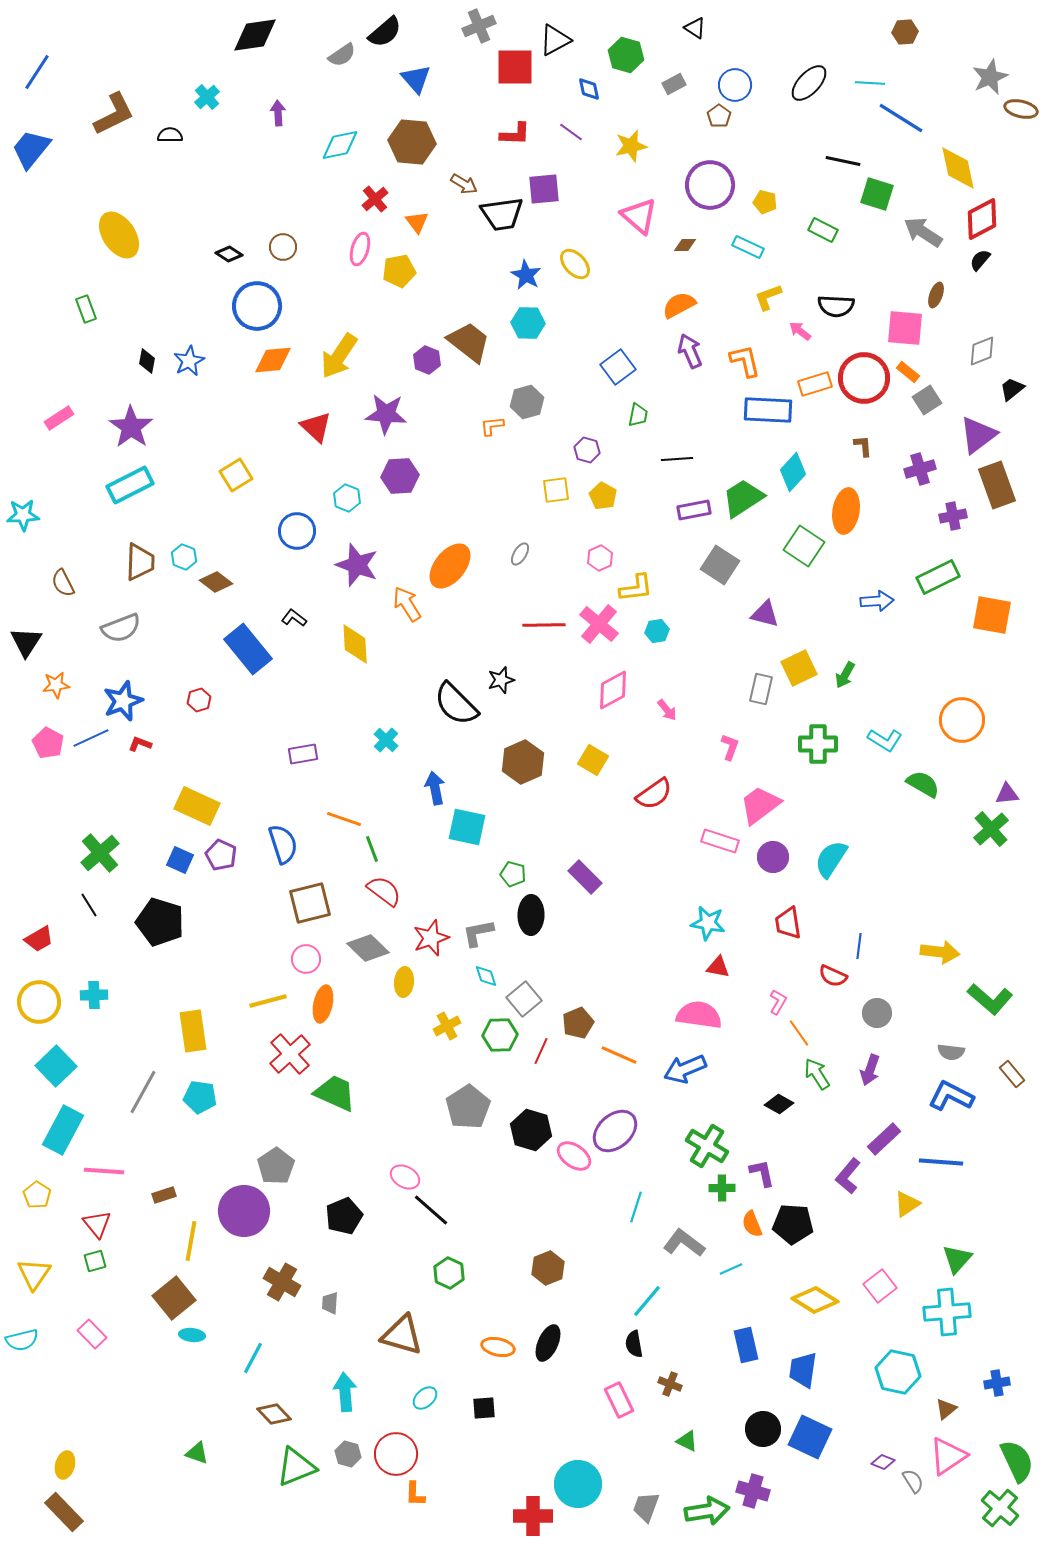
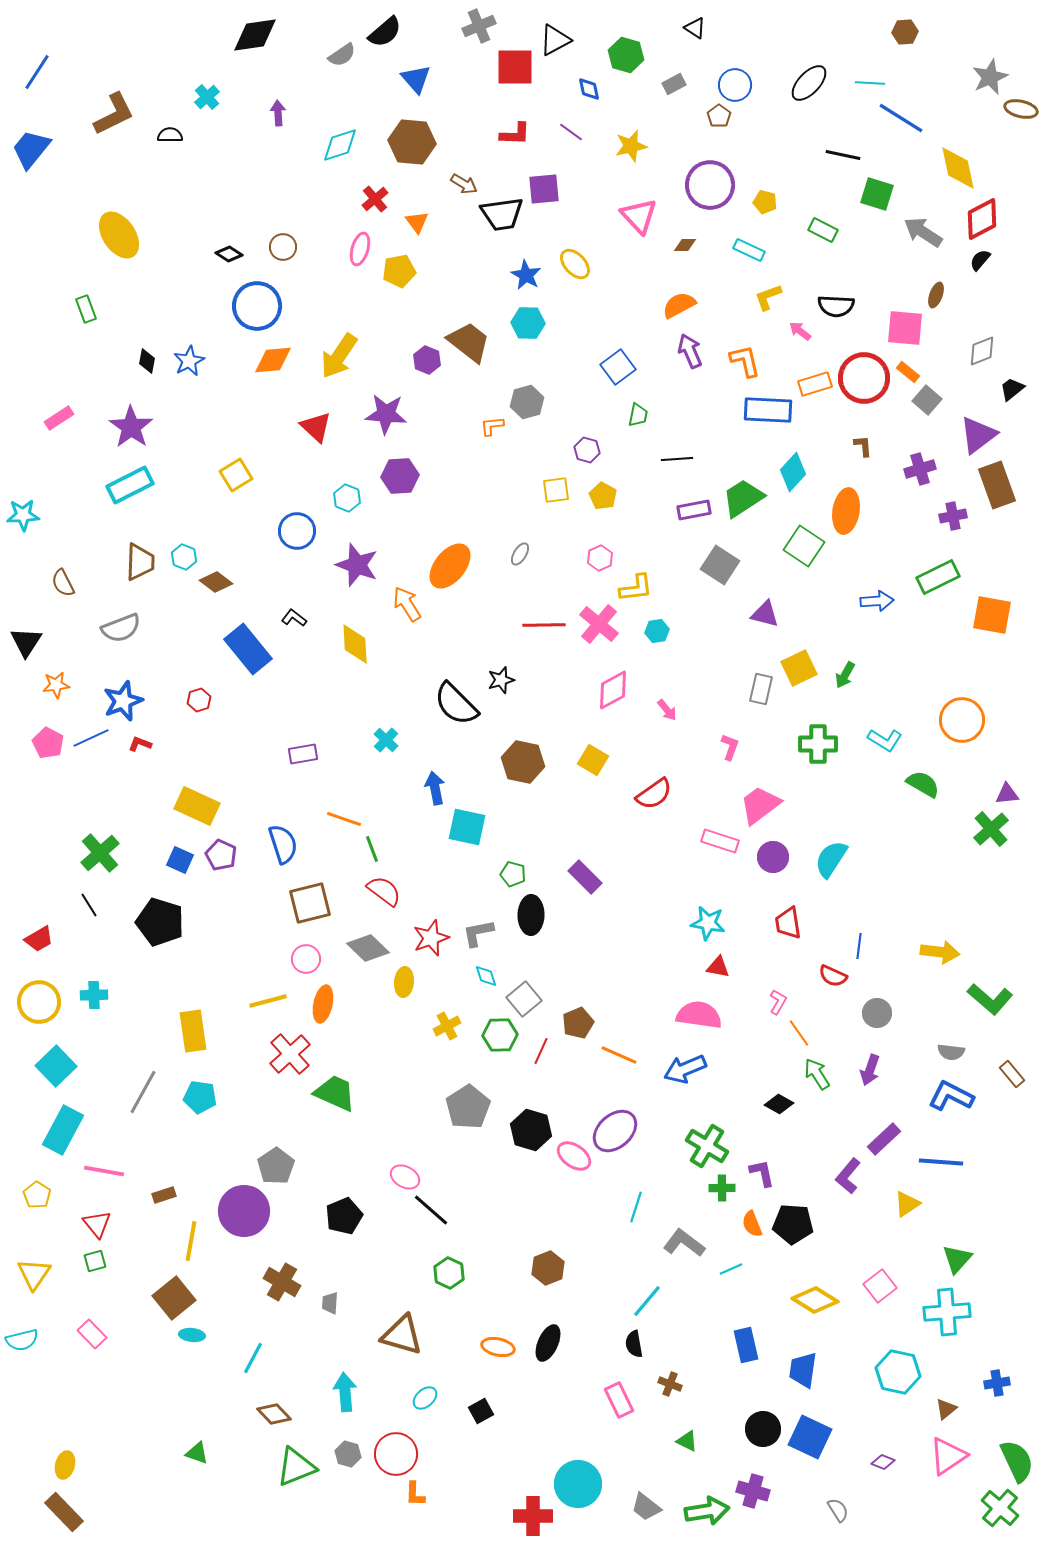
cyan diamond at (340, 145): rotated 6 degrees counterclockwise
black line at (843, 161): moved 6 px up
pink triangle at (639, 216): rotated 6 degrees clockwise
cyan rectangle at (748, 247): moved 1 px right, 3 px down
gray square at (927, 400): rotated 16 degrees counterclockwise
brown hexagon at (523, 762): rotated 24 degrees counterclockwise
pink line at (104, 1171): rotated 6 degrees clockwise
black square at (484, 1408): moved 3 px left, 3 px down; rotated 25 degrees counterclockwise
gray semicircle at (913, 1481): moved 75 px left, 29 px down
gray trapezoid at (646, 1507): rotated 72 degrees counterclockwise
